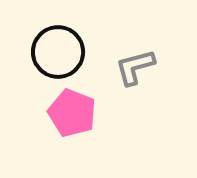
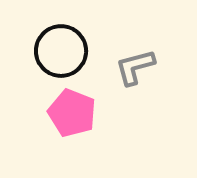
black circle: moved 3 px right, 1 px up
